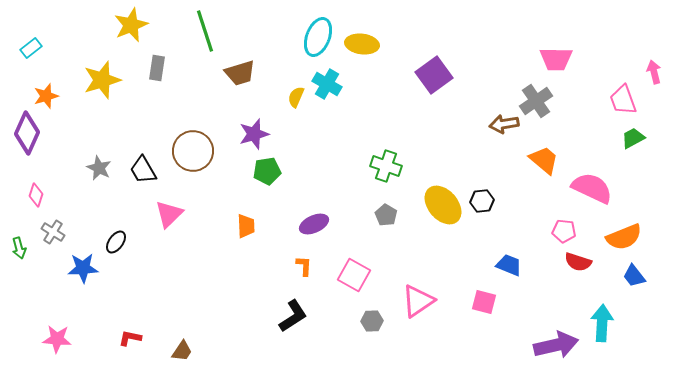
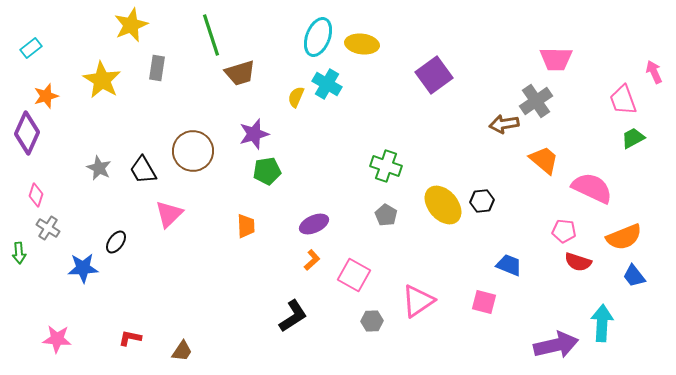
green line at (205, 31): moved 6 px right, 4 px down
pink arrow at (654, 72): rotated 10 degrees counterclockwise
yellow star at (102, 80): rotated 24 degrees counterclockwise
gray cross at (53, 232): moved 5 px left, 4 px up
green arrow at (19, 248): moved 5 px down; rotated 10 degrees clockwise
orange L-shape at (304, 266): moved 8 px right, 6 px up; rotated 45 degrees clockwise
